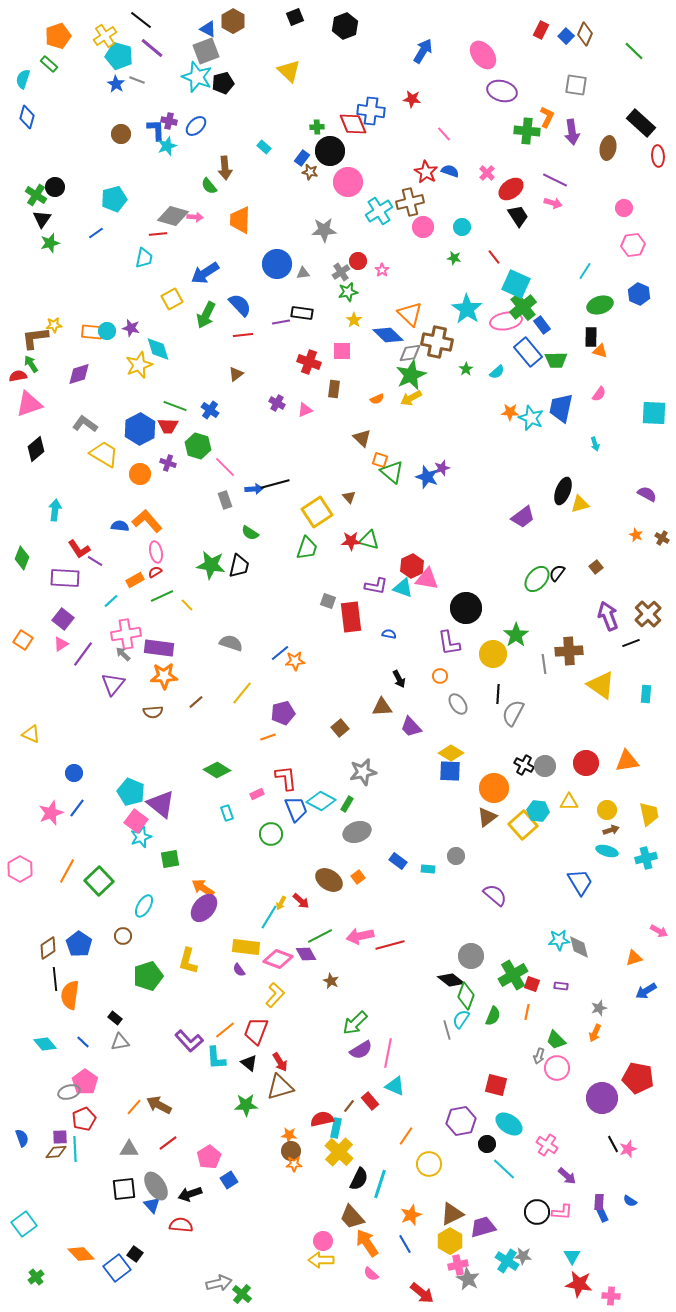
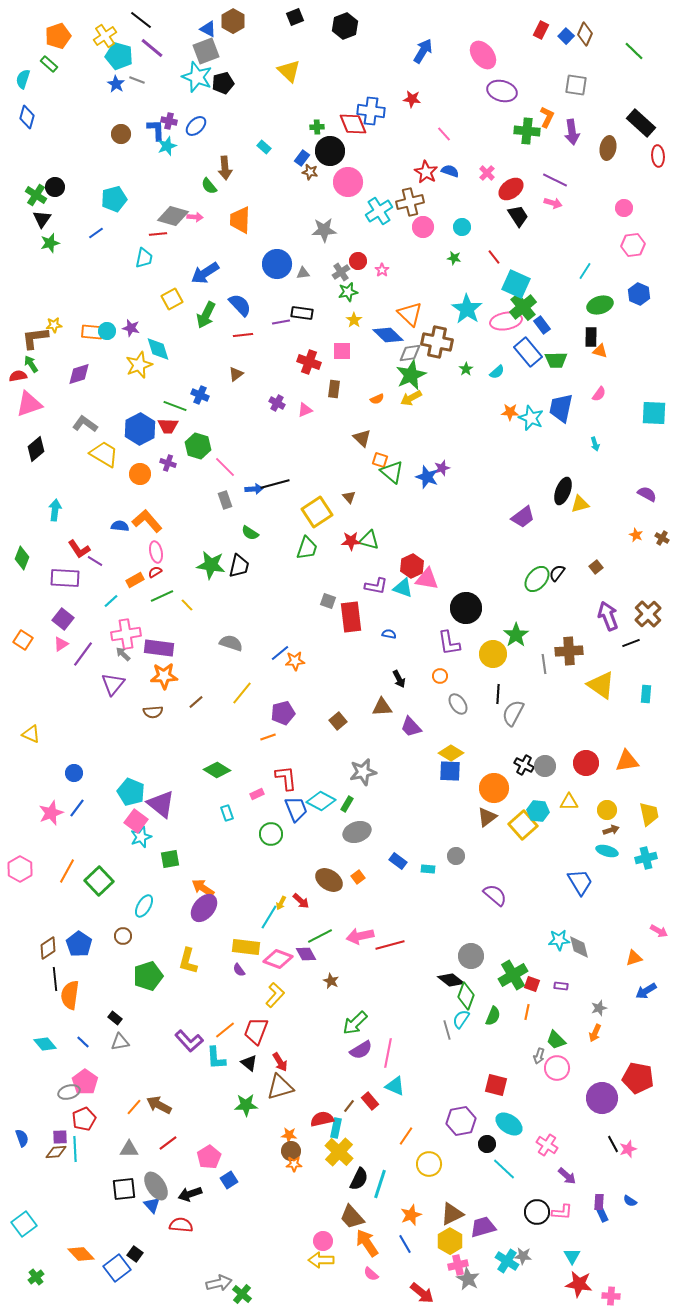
blue cross at (210, 410): moved 10 px left, 15 px up; rotated 12 degrees counterclockwise
brown square at (340, 728): moved 2 px left, 7 px up
